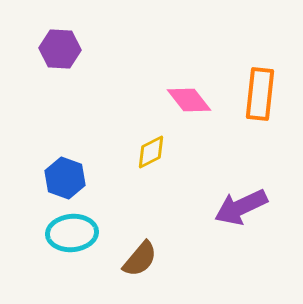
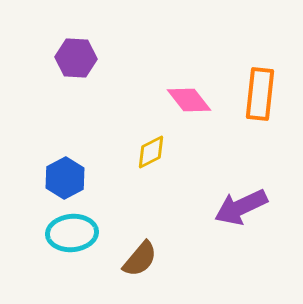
purple hexagon: moved 16 px right, 9 px down
blue hexagon: rotated 12 degrees clockwise
